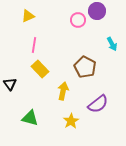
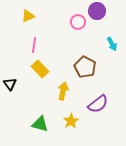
pink circle: moved 2 px down
green triangle: moved 10 px right, 6 px down
